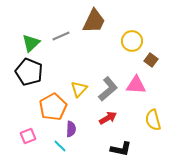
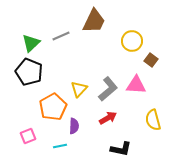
purple semicircle: moved 3 px right, 3 px up
cyan line: rotated 56 degrees counterclockwise
